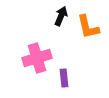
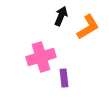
orange L-shape: rotated 108 degrees counterclockwise
pink cross: moved 4 px right, 1 px up
